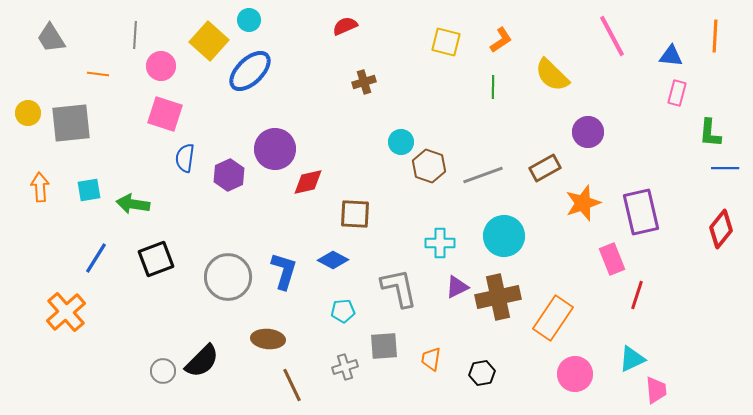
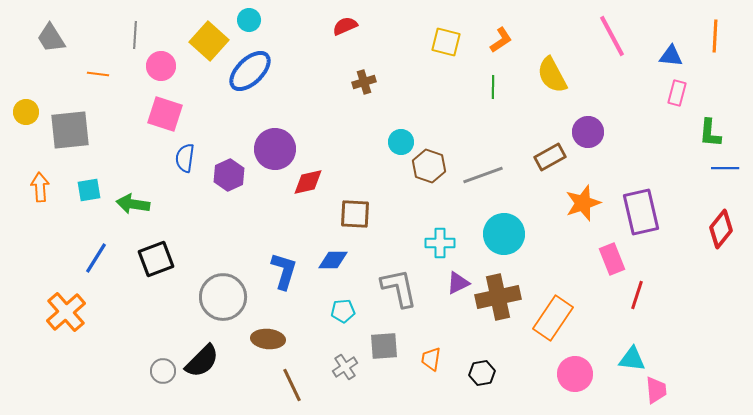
yellow semicircle at (552, 75): rotated 18 degrees clockwise
yellow circle at (28, 113): moved 2 px left, 1 px up
gray square at (71, 123): moved 1 px left, 7 px down
brown rectangle at (545, 168): moved 5 px right, 11 px up
cyan circle at (504, 236): moved 2 px up
blue diamond at (333, 260): rotated 28 degrees counterclockwise
gray circle at (228, 277): moved 5 px left, 20 px down
purple triangle at (457, 287): moved 1 px right, 4 px up
cyan triangle at (632, 359): rotated 32 degrees clockwise
gray cross at (345, 367): rotated 15 degrees counterclockwise
